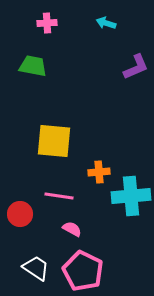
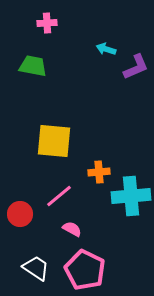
cyan arrow: moved 26 px down
pink line: rotated 48 degrees counterclockwise
pink pentagon: moved 2 px right, 1 px up
